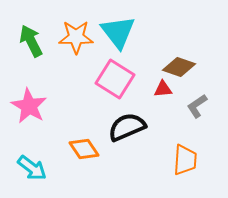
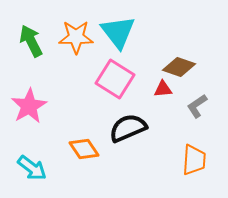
pink star: rotated 12 degrees clockwise
black semicircle: moved 1 px right, 1 px down
orange trapezoid: moved 9 px right
